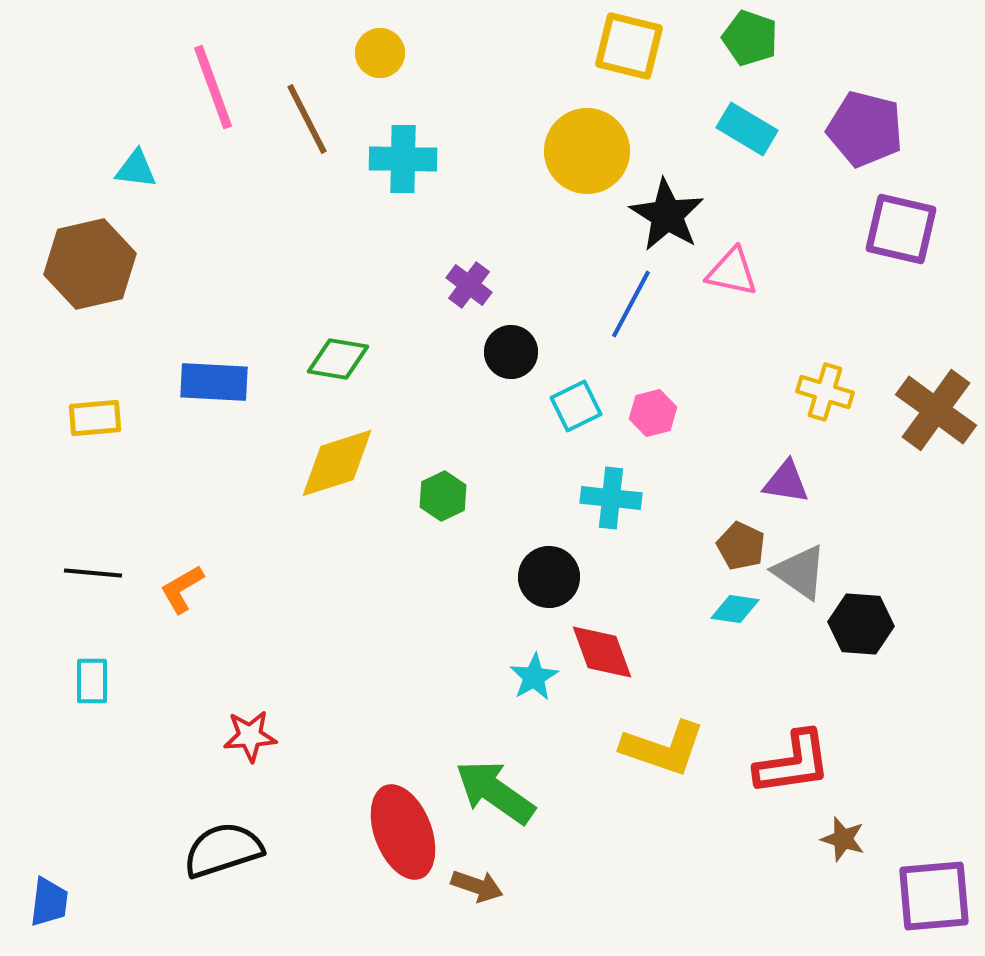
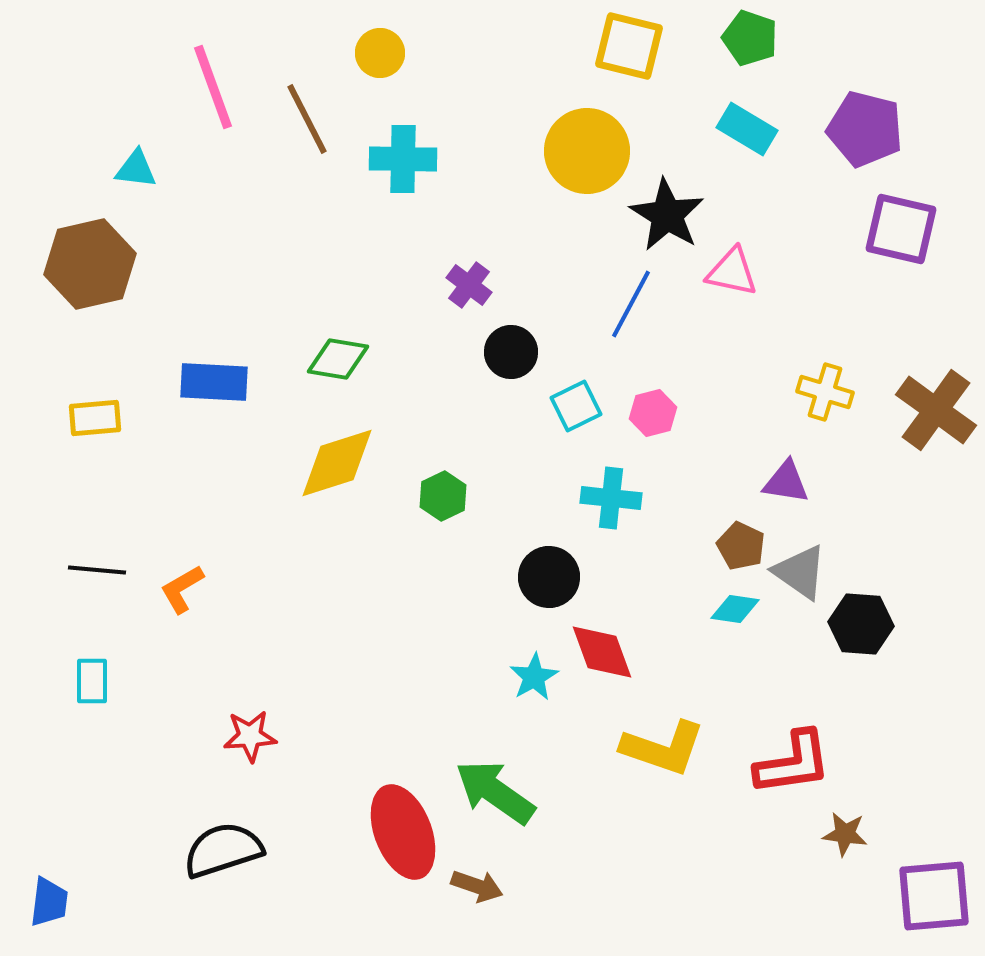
black line at (93, 573): moved 4 px right, 3 px up
brown star at (843, 839): moved 2 px right, 5 px up; rotated 9 degrees counterclockwise
